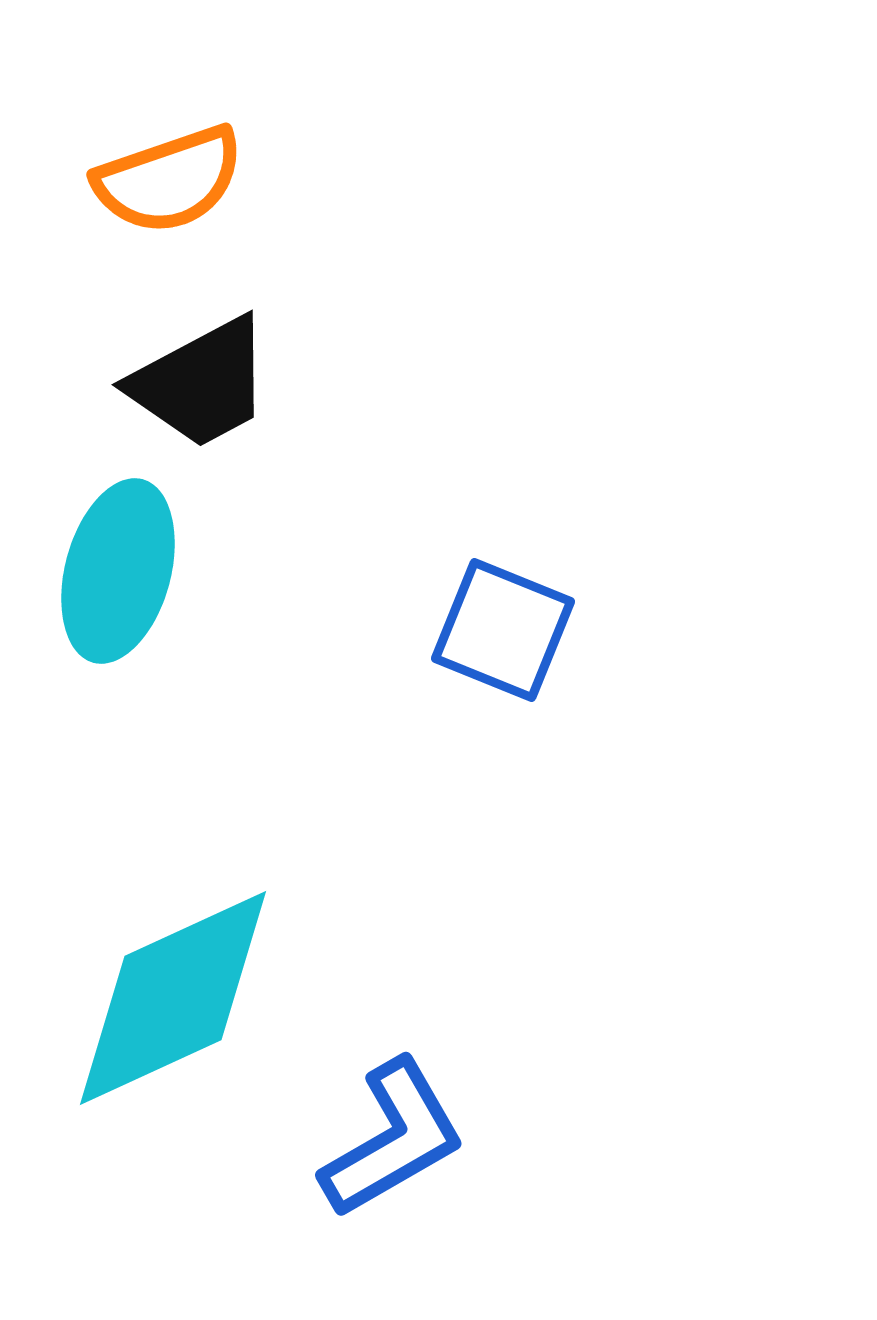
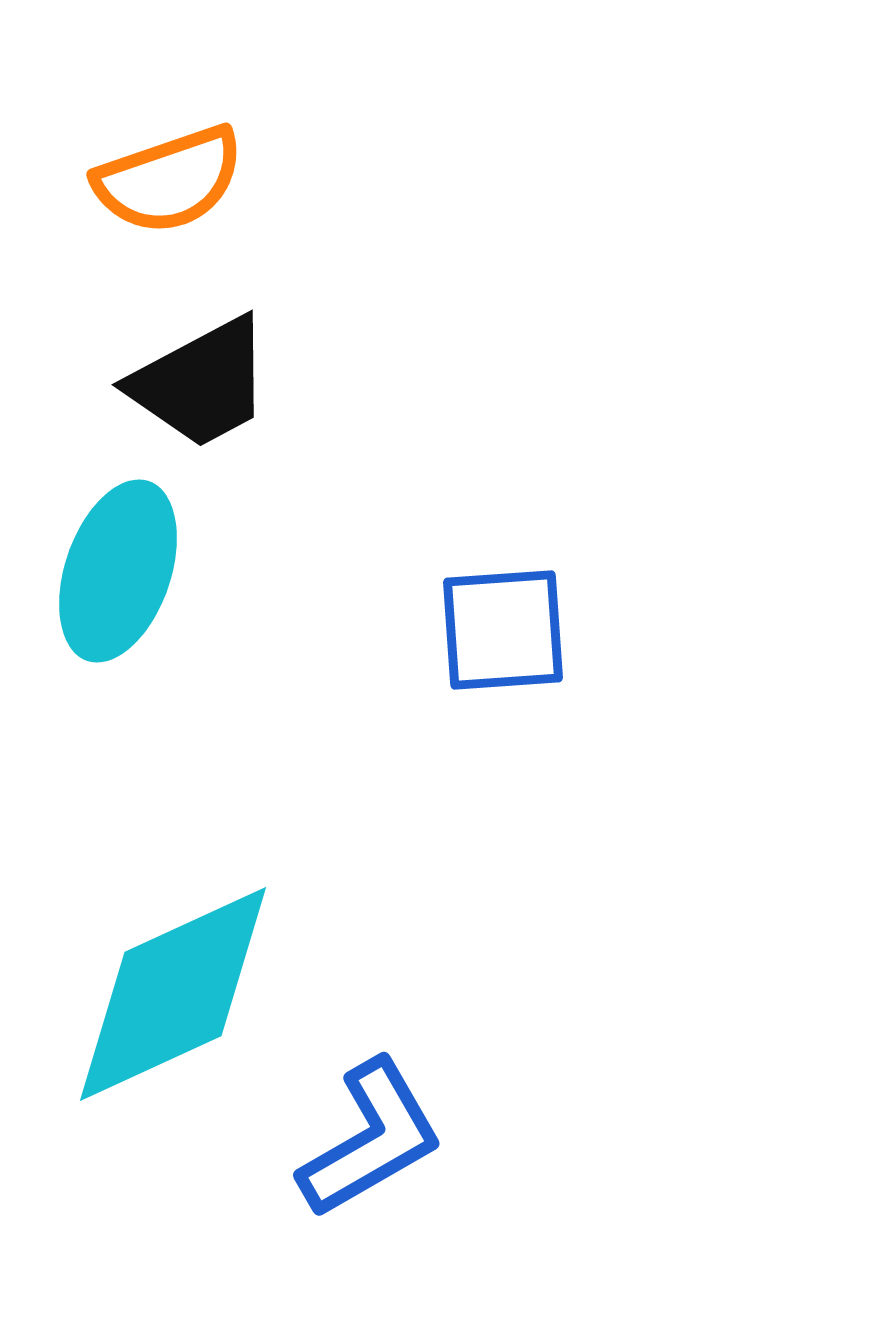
cyan ellipse: rotated 4 degrees clockwise
blue square: rotated 26 degrees counterclockwise
cyan diamond: moved 4 px up
blue L-shape: moved 22 px left
